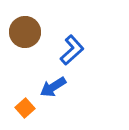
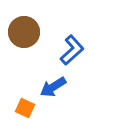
brown circle: moved 1 px left
orange square: rotated 24 degrees counterclockwise
